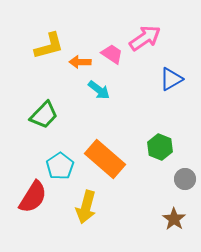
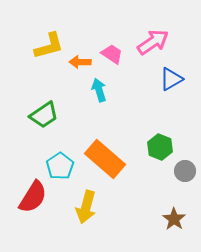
pink arrow: moved 8 px right, 4 px down
cyan arrow: rotated 145 degrees counterclockwise
green trapezoid: rotated 12 degrees clockwise
gray circle: moved 8 px up
